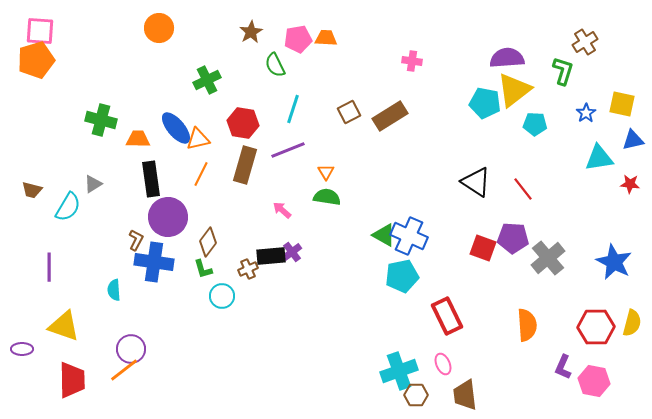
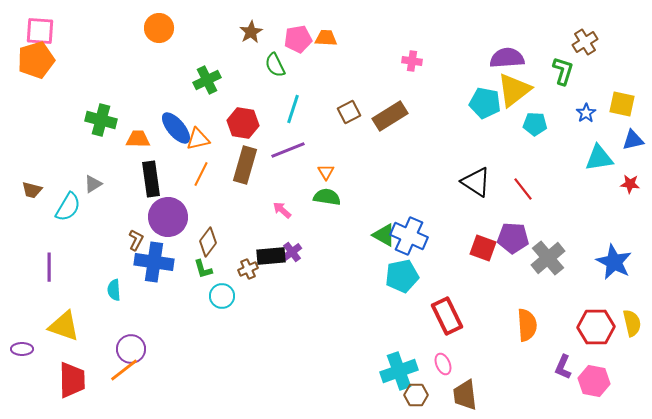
yellow semicircle at (632, 323): rotated 28 degrees counterclockwise
